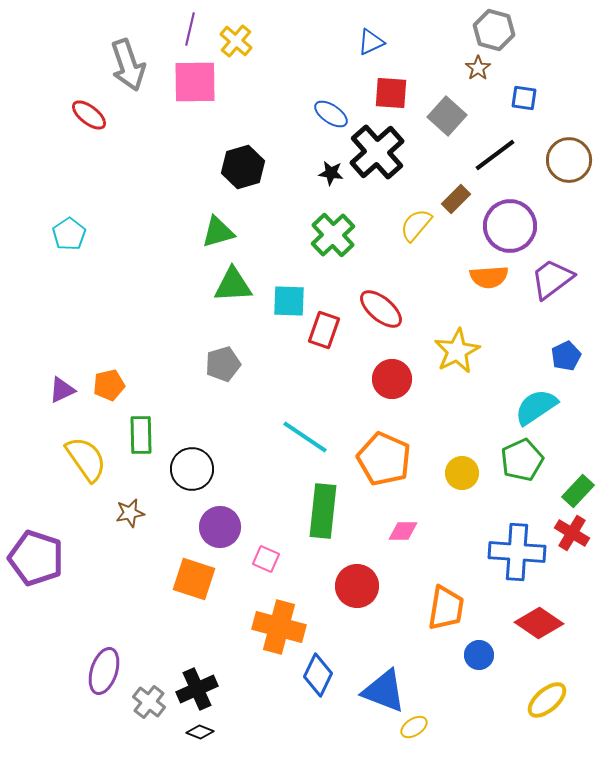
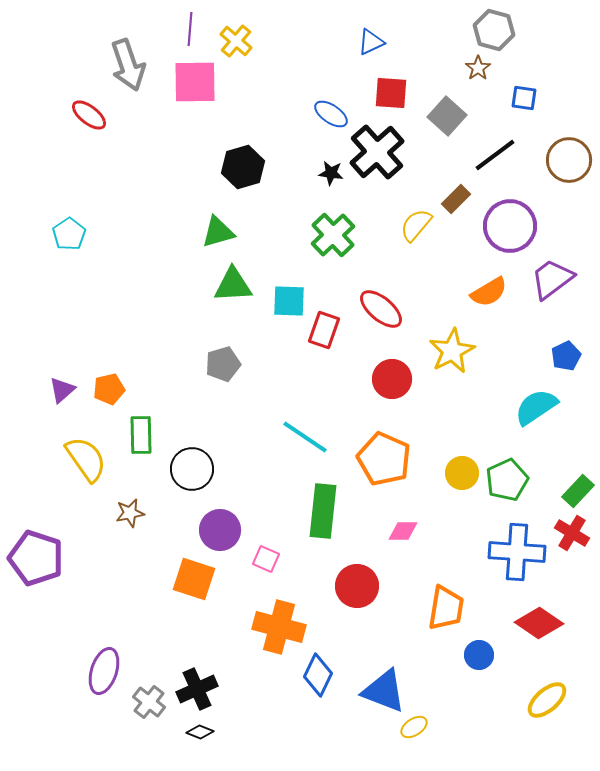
purple line at (190, 29): rotated 8 degrees counterclockwise
orange semicircle at (489, 277): moved 15 px down; rotated 27 degrees counterclockwise
yellow star at (457, 351): moved 5 px left
orange pentagon at (109, 385): moved 4 px down
purple triangle at (62, 390): rotated 16 degrees counterclockwise
green pentagon at (522, 460): moved 15 px left, 20 px down
purple circle at (220, 527): moved 3 px down
